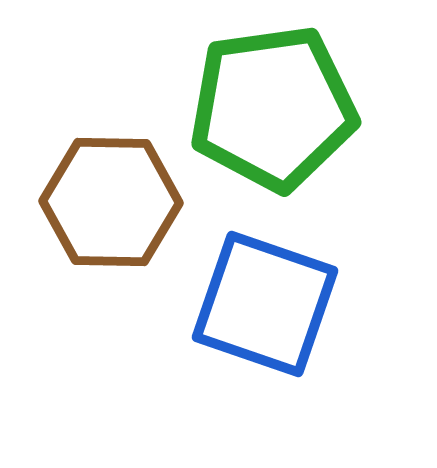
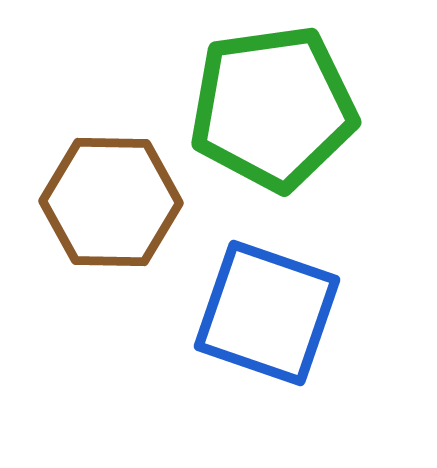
blue square: moved 2 px right, 9 px down
